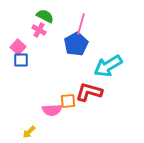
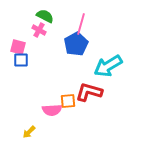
pink square: rotated 28 degrees counterclockwise
